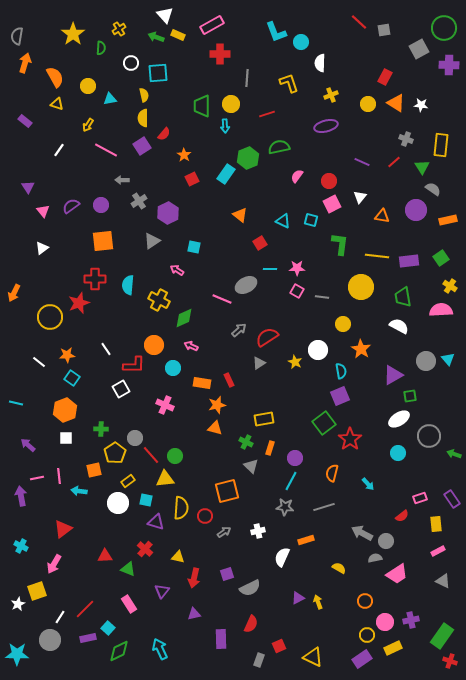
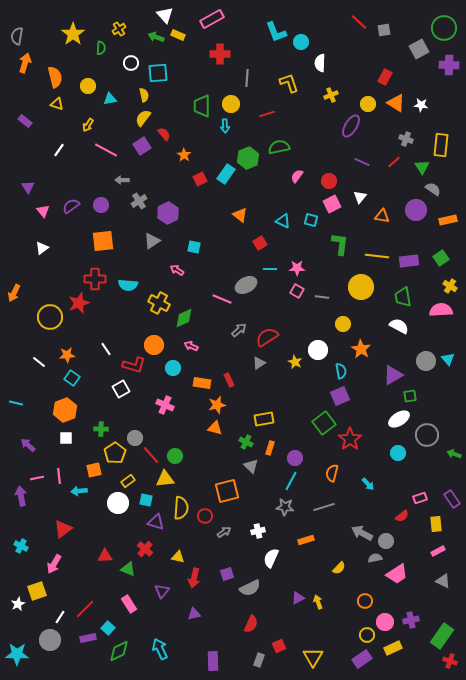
pink rectangle at (212, 25): moved 6 px up
orange semicircle at (55, 77): rotated 15 degrees clockwise
yellow semicircle at (143, 118): rotated 36 degrees clockwise
purple ellipse at (326, 126): moved 25 px right; rotated 45 degrees counterclockwise
red semicircle at (164, 134): rotated 80 degrees counterclockwise
red square at (192, 179): moved 8 px right
cyan semicircle at (128, 285): rotated 90 degrees counterclockwise
yellow cross at (159, 300): moved 3 px down
red L-shape at (134, 365): rotated 15 degrees clockwise
gray circle at (429, 436): moved 2 px left, 1 px up
cyan arrow at (79, 491): rotated 14 degrees counterclockwise
white semicircle at (282, 557): moved 11 px left, 1 px down
yellow semicircle at (339, 568): rotated 104 degrees clockwise
purple rectangle at (221, 639): moved 8 px left, 22 px down
yellow triangle at (313, 657): rotated 35 degrees clockwise
